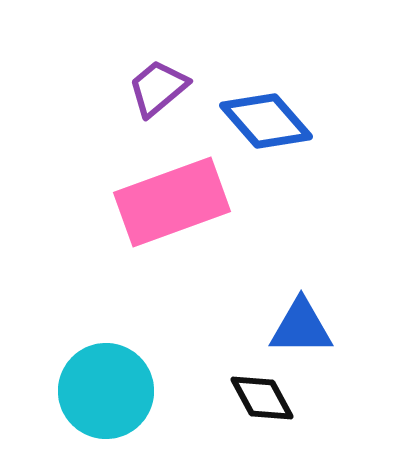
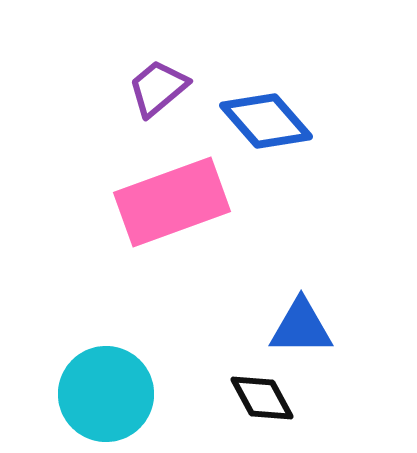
cyan circle: moved 3 px down
